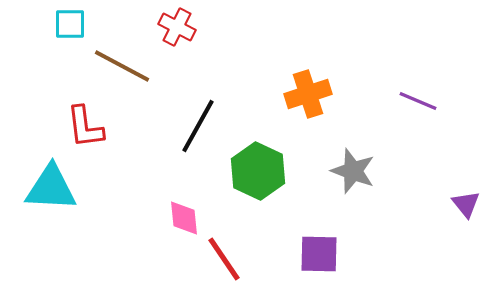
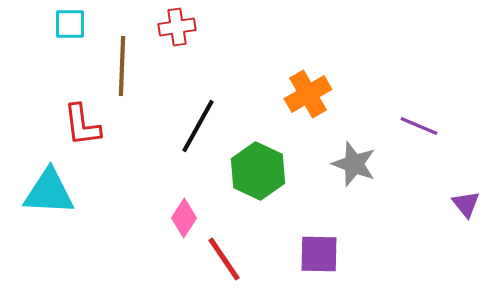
red cross: rotated 36 degrees counterclockwise
brown line: rotated 64 degrees clockwise
orange cross: rotated 12 degrees counterclockwise
purple line: moved 1 px right, 25 px down
red L-shape: moved 3 px left, 2 px up
gray star: moved 1 px right, 7 px up
cyan triangle: moved 2 px left, 4 px down
pink diamond: rotated 39 degrees clockwise
